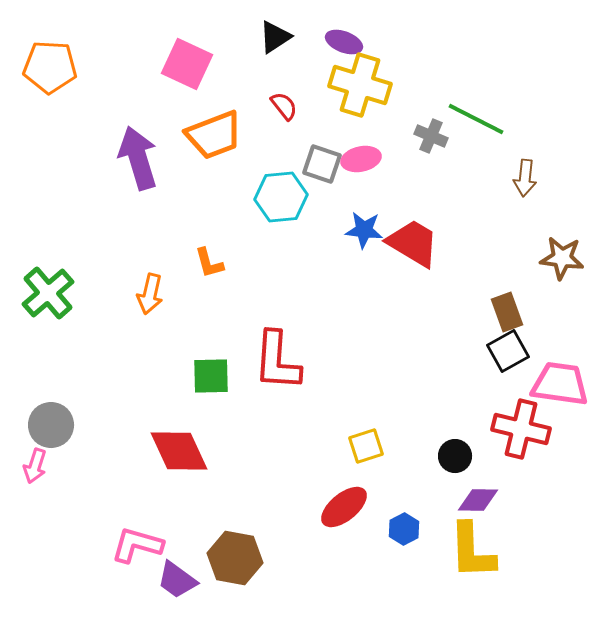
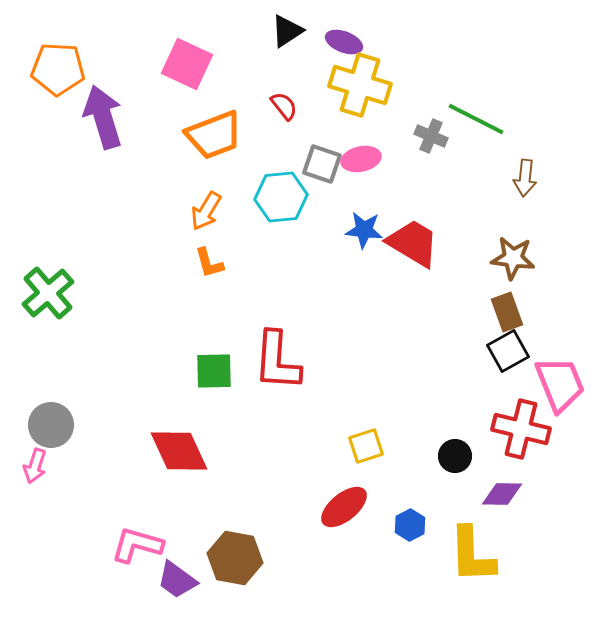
black triangle: moved 12 px right, 6 px up
orange pentagon: moved 8 px right, 2 px down
purple arrow: moved 35 px left, 41 px up
brown star: moved 49 px left
orange arrow: moved 56 px right, 83 px up; rotated 18 degrees clockwise
green square: moved 3 px right, 5 px up
pink trapezoid: rotated 60 degrees clockwise
purple diamond: moved 24 px right, 6 px up
blue hexagon: moved 6 px right, 4 px up
yellow L-shape: moved 4 px down
